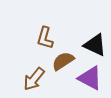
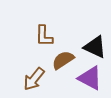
brown L-shape: moved 1 px left, 2 px up; rotated 15 degrees counterclockwise
black triangle: moved 2 px down
brown semicircle: moved 1 px up
